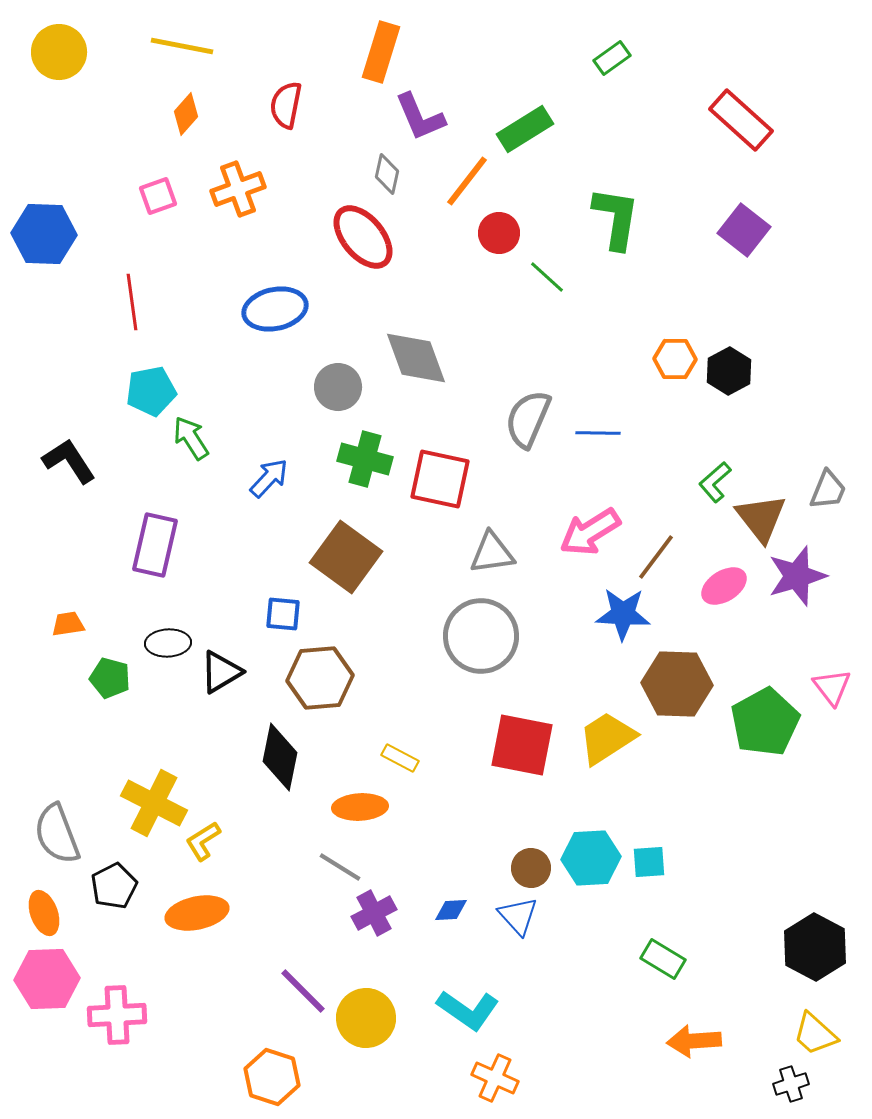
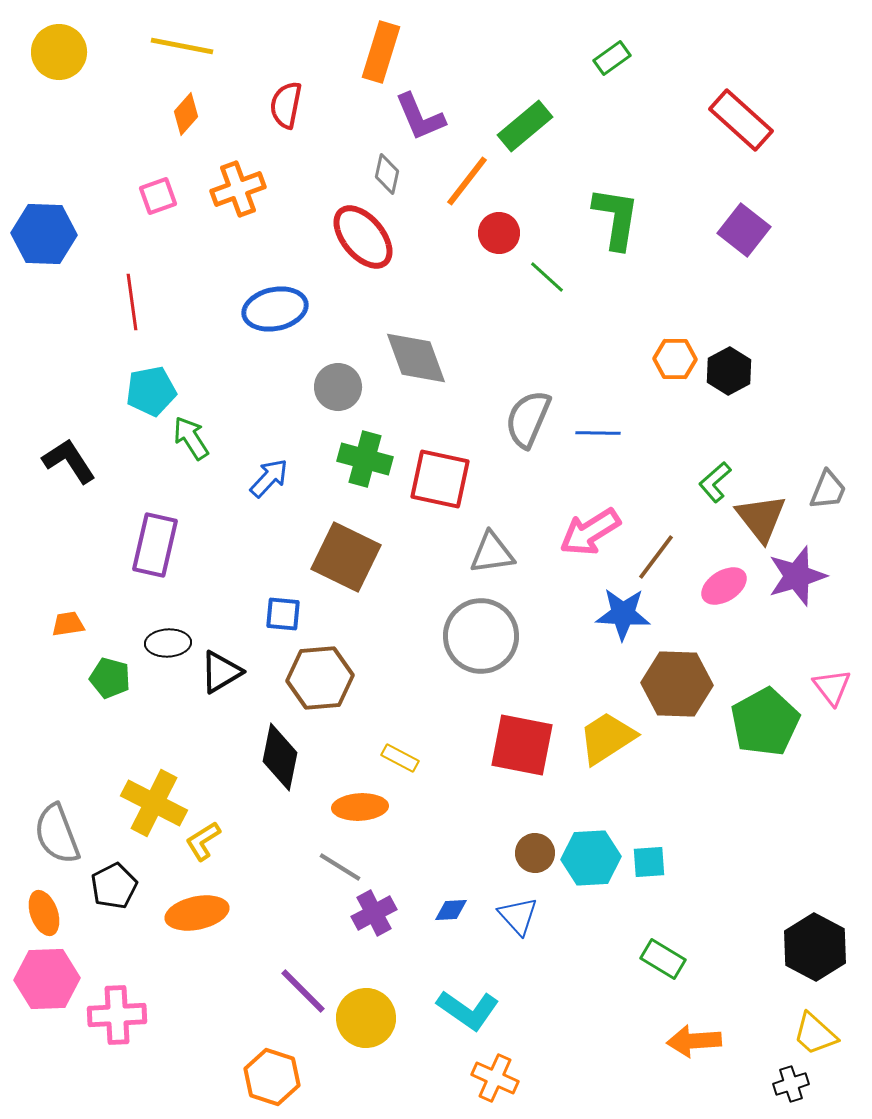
green rectangle at (525, 129): moved 3 px up; rotated 8 degrees counterclockwise
brown square at (346, 557): rotated 10 degrees counterclockwise
brown circle at (531, 868): moved 4 px right, 15 px up
